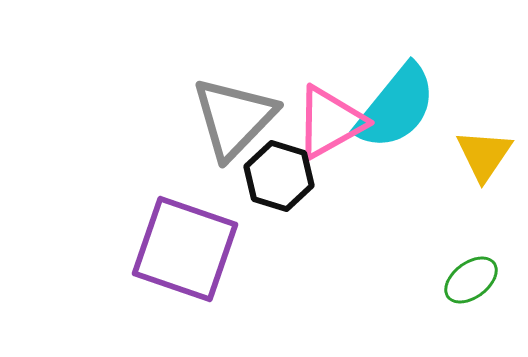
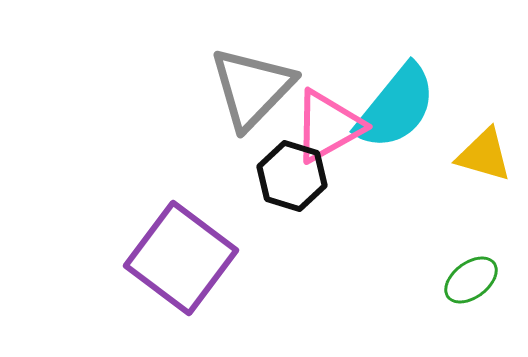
gray triangle: moved 18 px right, 30 px up
pink triangle: moved 2 px left, 4 px down
yellow triangle: rotated 48 degrees counterclockwise
black hexagon: moved 13 px right
purple square: moved 4 px left, 9 px down; rotated 18 degrees clockwise
